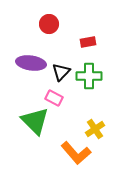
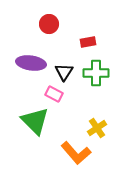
black triangle: moved 3 px right; rotated 12 degrees counterclockwise
green cross: moved 7 px right, 3 px up
pink rectangle: moved 4 px up
yellow cross: moved 2 px right, 1 px up
